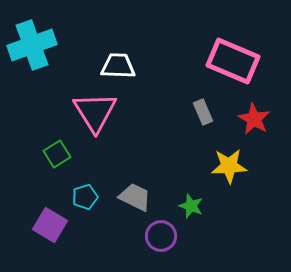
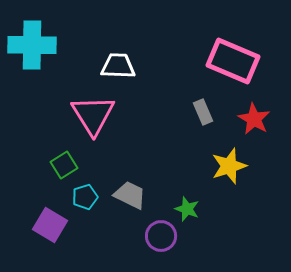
cyan cross: rotated 21 degrees clockwise
pink triangle: moved 2 px left, 3 px down
green square: moved 7 px right, 11 px down
yellow star: rotated 15 degrees counterclockwise
gray trapezoid: moved 5 px left, 2 px up
green star: moved 4 px left, 3 px down
